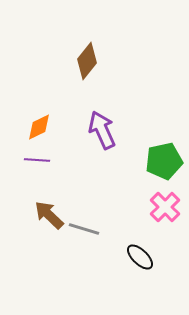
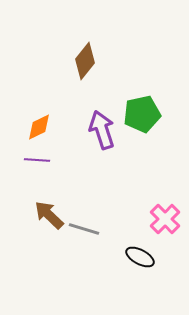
brown diamond: moved 2 px left
purple arrow: rotated 6 degrees clockwise
green pentagon: moved 22 px left, 47 px up
pink cross: moved 12 px down
black ellipse: rotated 16 degrees counterclockwise
